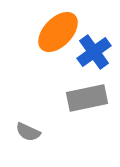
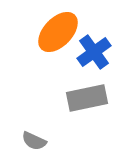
gray semicircle: moved 6 px right, 9 px down
